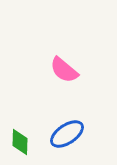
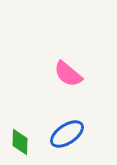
pink semicircle: moved 4 px right, 4 px down
